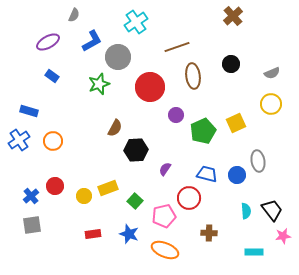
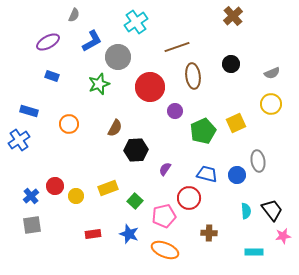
blue rectangle at (52, 76): rotated 16 degrees counterclockwise
purple circle at (176, 115): moved 1 px left, 4 px up
orange circle at (53, 141): moved 16 px right, 17 px up
yellow circle at (84, 196): moved 8 px left
